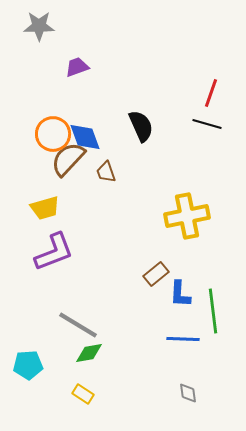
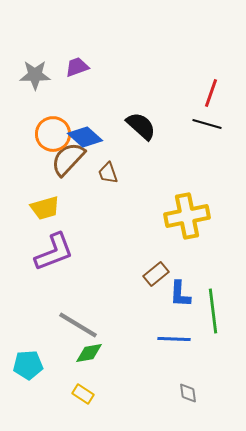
gray star: moved 4 px left, 49 px down
black semicircle: rotated 24 degrees counterclockwise
blue diamond: rotated 28 degrees counterclockwise
brown trapezoid: moved 2 px right, 1 px down
blue line: moved 9 px left
